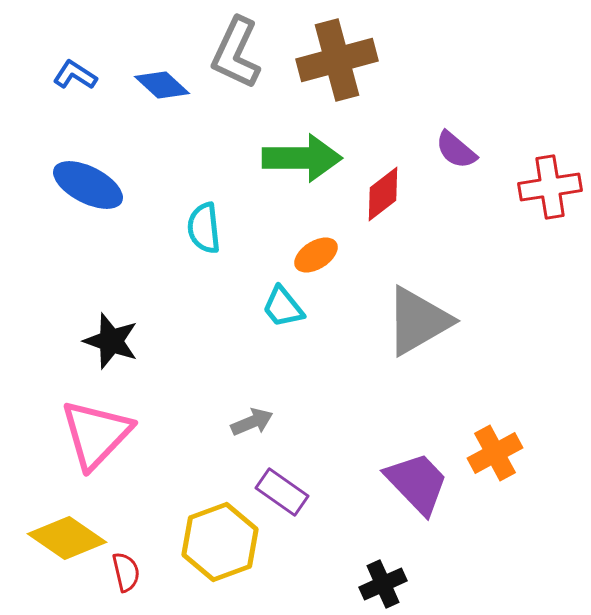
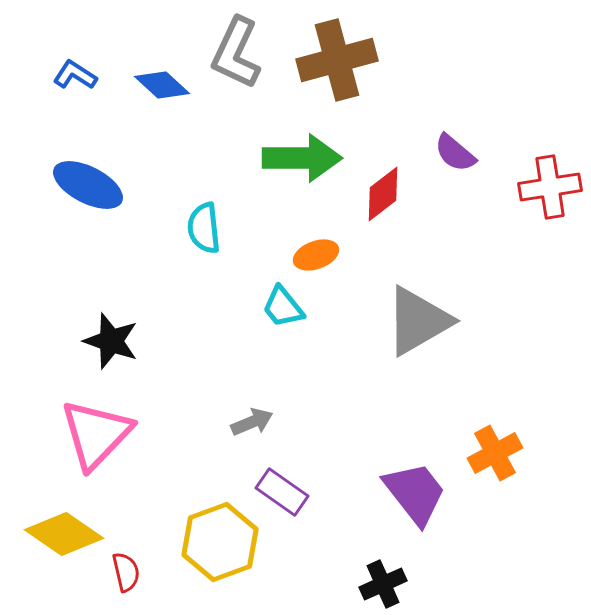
purple semicircle: moved 1 px left, 3 px down
orange ellipse: rotated 12 degrees clockwise
purple trapezoid: moved 2 px left, 10 px down; rotated 6 degrees clockwise
yellow diamond: moved 3 px left, 4 px up
